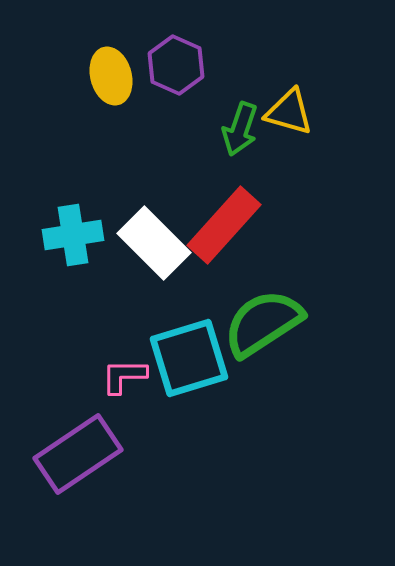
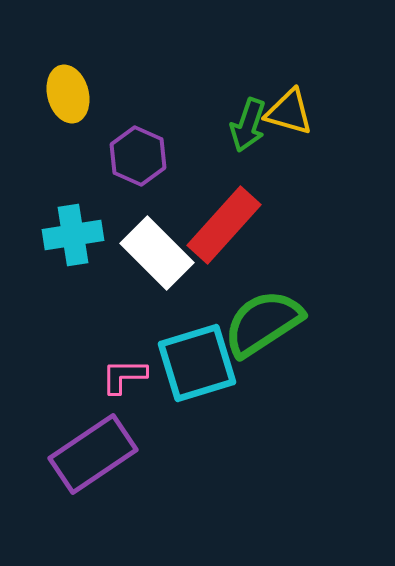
purple hexagon: moved 38 px left, 91 px down
yellow ellipse: moved 43 px left, 18 px down
green arrow: moved 8 px right, 4 px up
white rectangle: moved 3 px right, 10 px down
cyan square: moved 8 px right, 5 px down
purple rectangle: moved 15 px right
